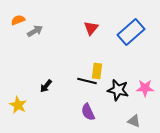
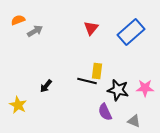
purple semicircle: moved 17 px right
